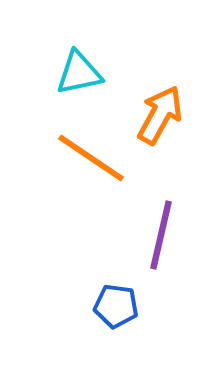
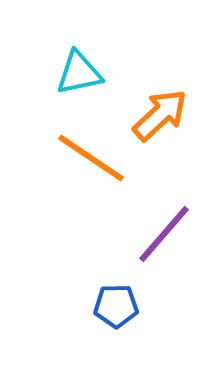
orange arrow: rotated 18 degrees clockwise
purple line: moved 3 px right, 1 px up; rotated 28 degrees clockwise
blue pentagon: rotated 9 degrees counterclockwise
